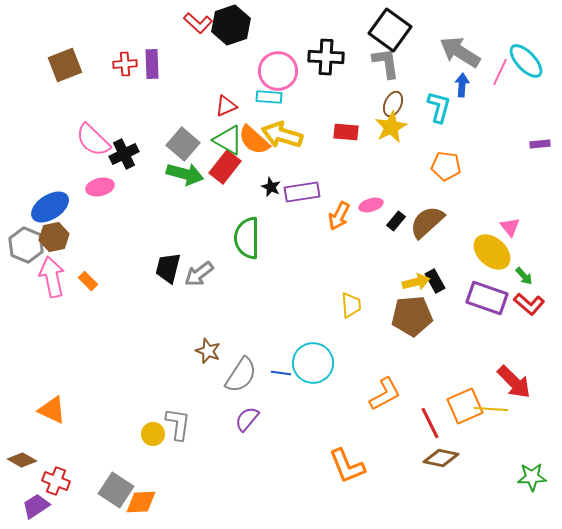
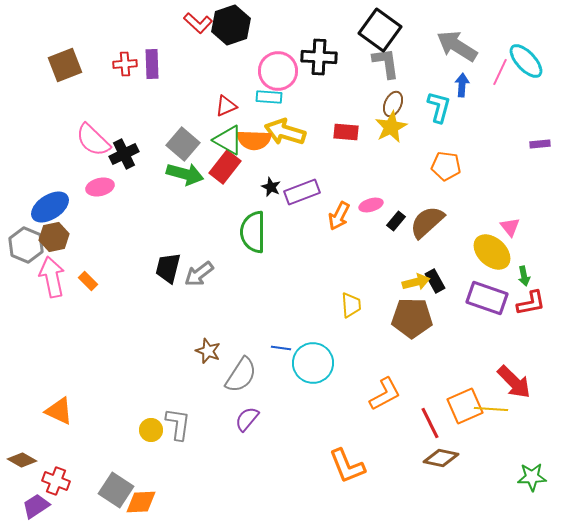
black square at (390, 30): moved 10 px left
gray arrow at (460, 52): moved 3 px left, 6 px up
black cross at (326, 57): moved 7 px left
yellow arrow at (282, 135): moved 3 px right, 3 px up
orange semicircle at (254, 140): rotated 40 degrees counterclockwise
purple rectangle at (302, 192): rotated 12 degrees counterclockwise
green semicircle at (247, 238): moved 6 px right, 6 px up
green arrow at (524, 276): rotated 30 degrees clockwise
red L-shape at (529, 304): moved 2 px right, 1 px up; rotated 52 degrees counterclockwise
brown pentagon at (412, 316): moved 2 px down; rotated 6 degrees clockwise
blue line at (281, 373): moved 25 px up
orange triangle at (52, 410): moved 7 px right, 1 px down
yellow circle at (153, 434): moved 2 px left, 4 px up
